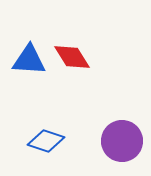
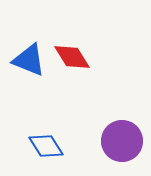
blue triangle: rotated 18 degrees clockwise
blue diamond: moved 5 px down; rotated 39 degrees clockwise
